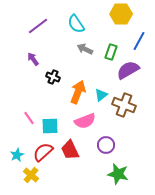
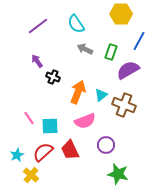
purple arrow: moved 4 px right, 2 px down
